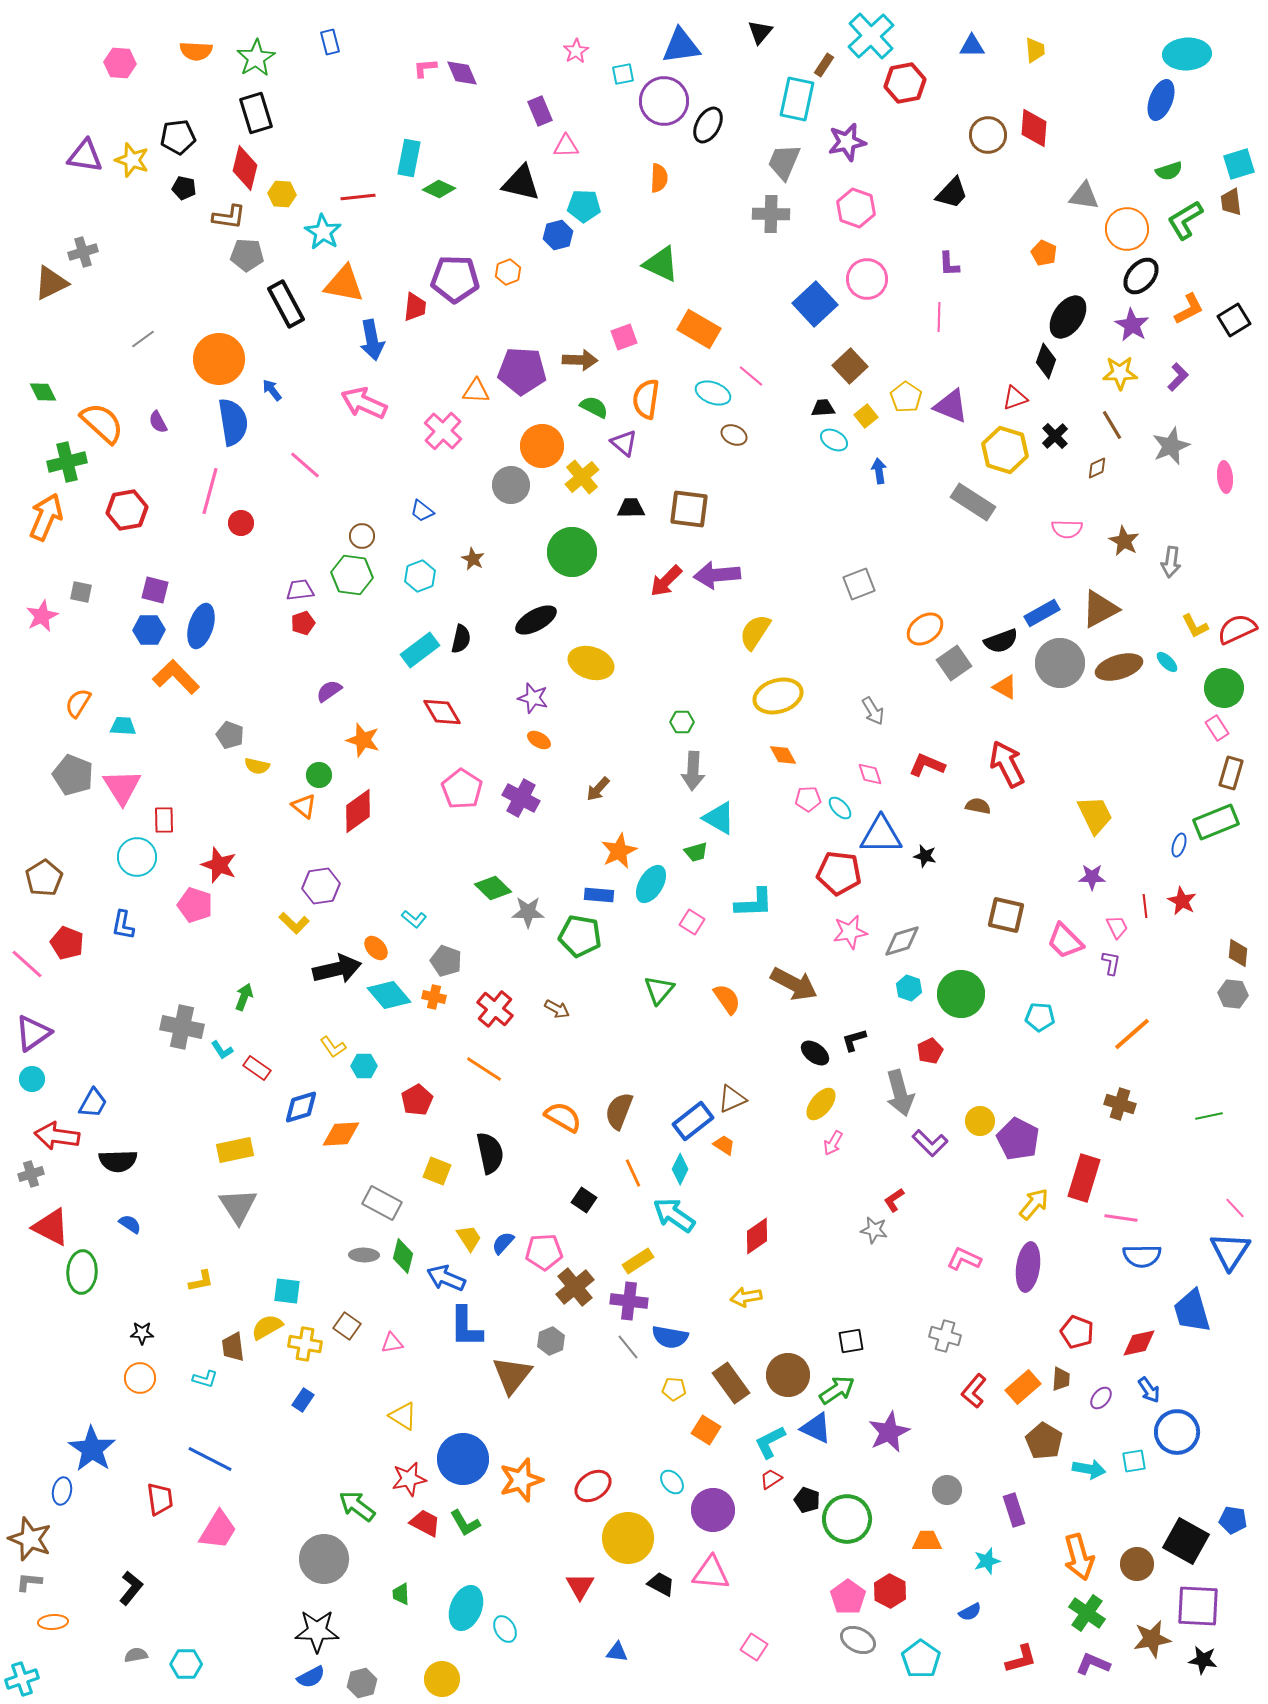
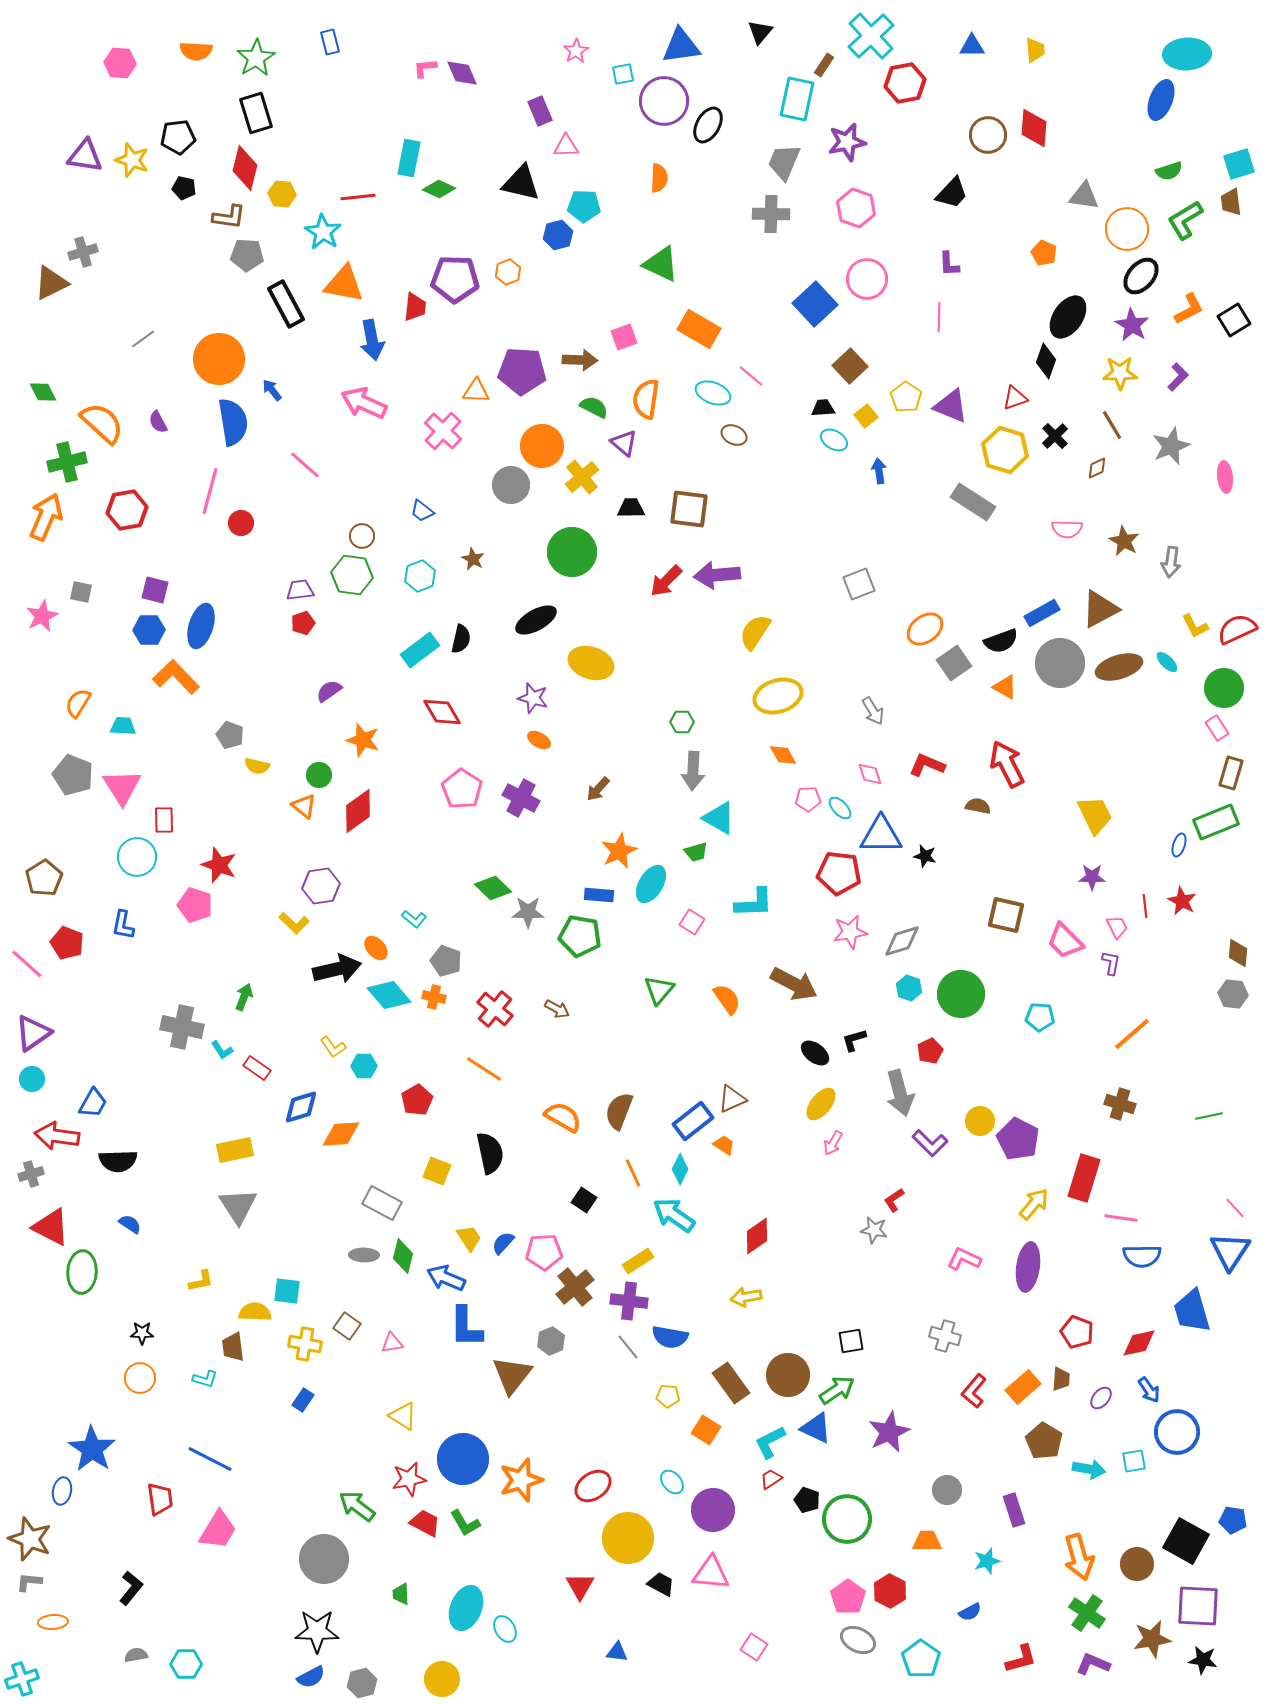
yellow semicircle at (267, 1327): moved 12 px left, 15 px up; rotated 32 degrees clockwise
yellow pentagon at (674, 1389): moved 6 px left, 7 px down
